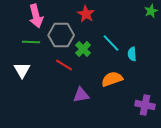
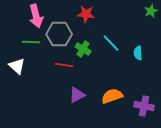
red star: rotated 24 degrees counterclockwise
gray hexagon: moved 2 px left, 1 px up
green cross: rotated 14 degrees counterclockwise
cyan semicircle: moved 6 px right, 1 px up
red line: rotated 24 degrees counterclockwise
white triangle: moved 5 px left, 4 px up; rotated 18 degrees counterclockwise
orange semicircle: moved 17 px down
purple triangle: moved 4 px left; rotated 18 degrees counterclockwise
purple cross: moved 1 px left, 1 px down
